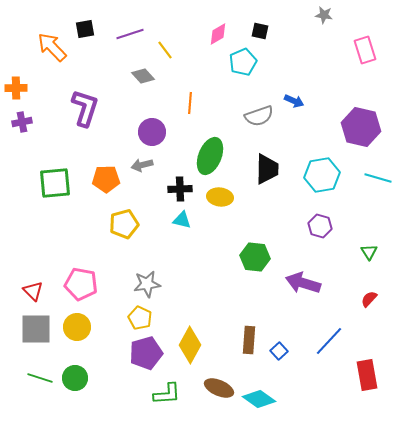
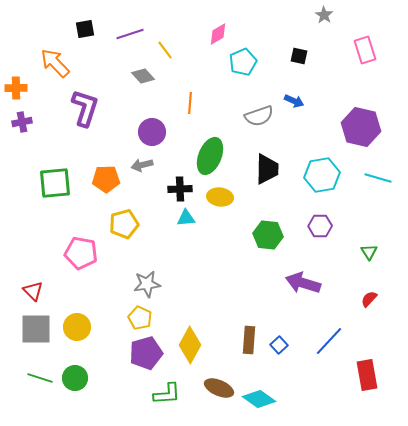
gray star at (324, 15): rotated 24 degrees clockwise
black square at (260, 31): moved 39 px right, 25 px down
orange arrow at (52, 47): moved 3 px right, 16 px down
cyan triangle at (182, 220): moved 4 px right, 2 px up; rotated 18 degrees counterclockwise
purple hexagon at (320, 226): rotated 15 degrees counterclockwise
green hexagon at (255, 257): moved 13 px right, 22 px up
pink pentagon at (81, 284): moved 31 px up
blue square at (279, 351): moved 6 px up
